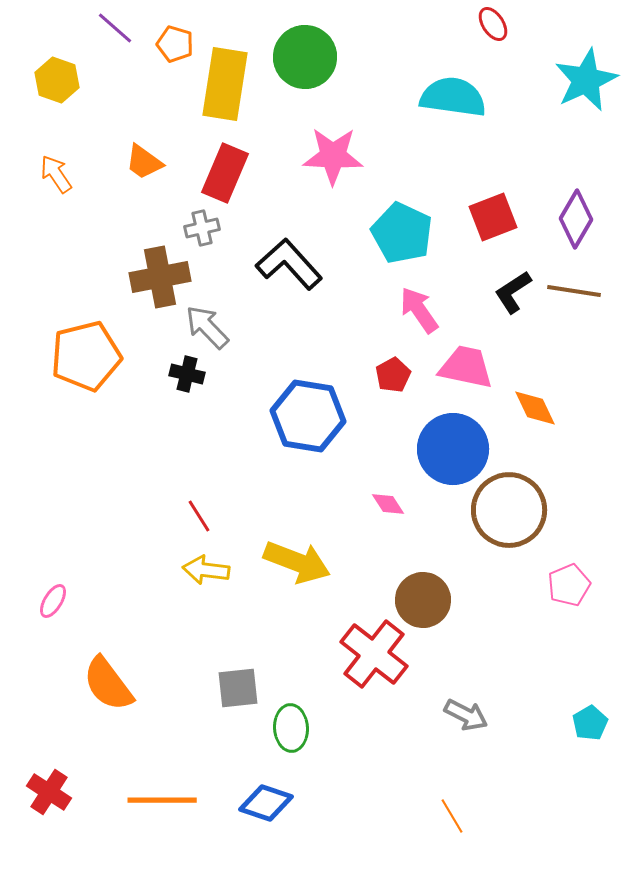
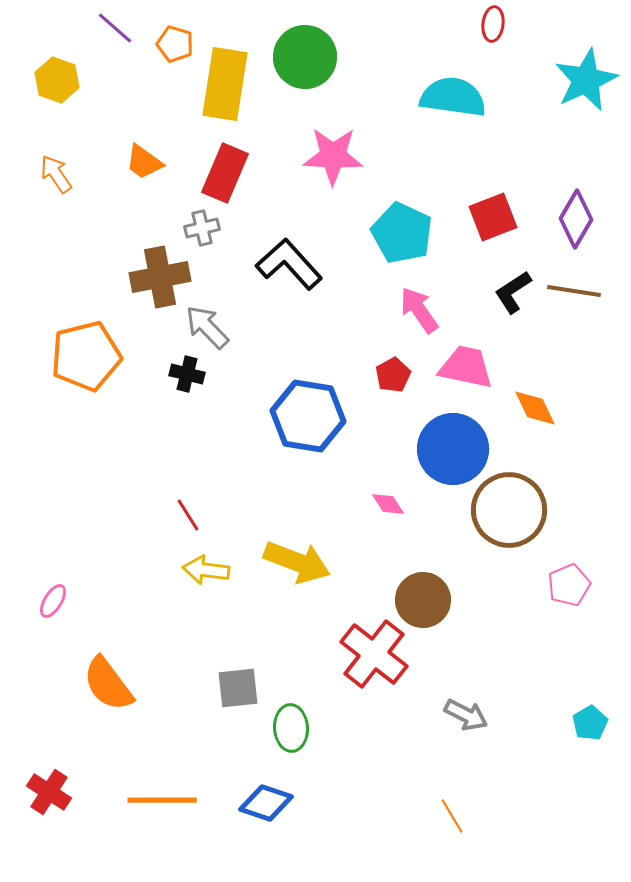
red ellipse at (493, 24): rotated 40 degrees clockwise
red line at (199, 516): moved 11 px left, 1 px up
